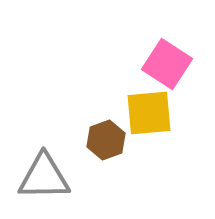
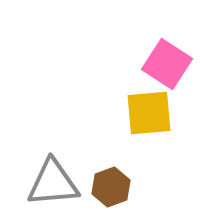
brown hexagon: moved 5 px right, 47 px down
gray triangle: moved 9 px right, 6 px down; rotated 4 degrees counterclockwise
